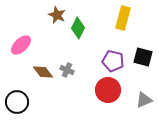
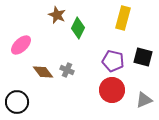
red circle: moved 4 px right
